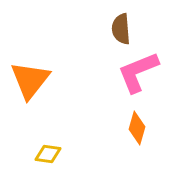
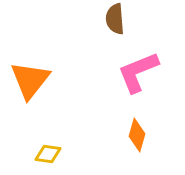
brown semicircle: moved 6 px left, 10 px up
orange diamond: moved 7 px down
